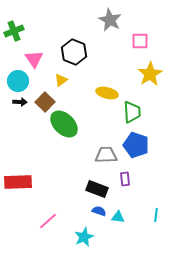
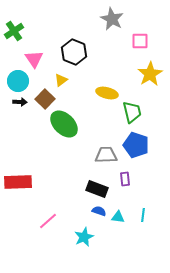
gray star: moved 2 px right, 1 px up
green cross: rotated 12 degrees counterclockwise
brown square: moved 3 px up
green trapezoid: rotated 10 degrees counterclockwise
cyan line: moved 13 px left
